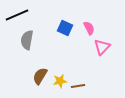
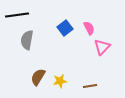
black line: rotated 15 degrees clockwise
blue square: rotated 28 degrees clockwise
brown semicircle: moved 2 px left, 1 px down
brown line: moved 12 px right
